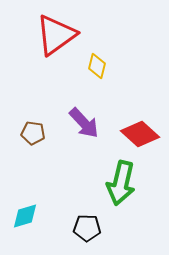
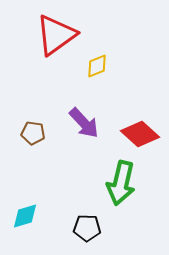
yellow diamond: rotated 55 degrees clockwise
